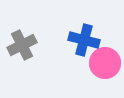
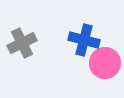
gray cross: moved 2 px up
